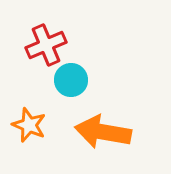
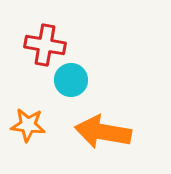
red cross: moved 1 px left; rotated 33 degrees clockwise
orange star: moved 1 px left; rotated 16 degrees counterclockwise
